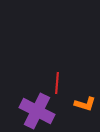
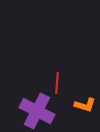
orange L-shape: moved 1 px down
